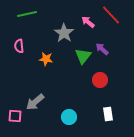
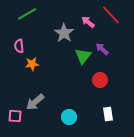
green line: rotated 18 degrees counterclockwise
orange star: moved 14 px left, 5 px down; rotated 16 degrees counterclockwise
